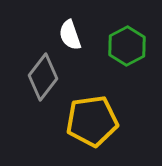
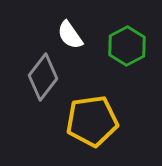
white semicircle: rotated 16 degrees counterclockwise
